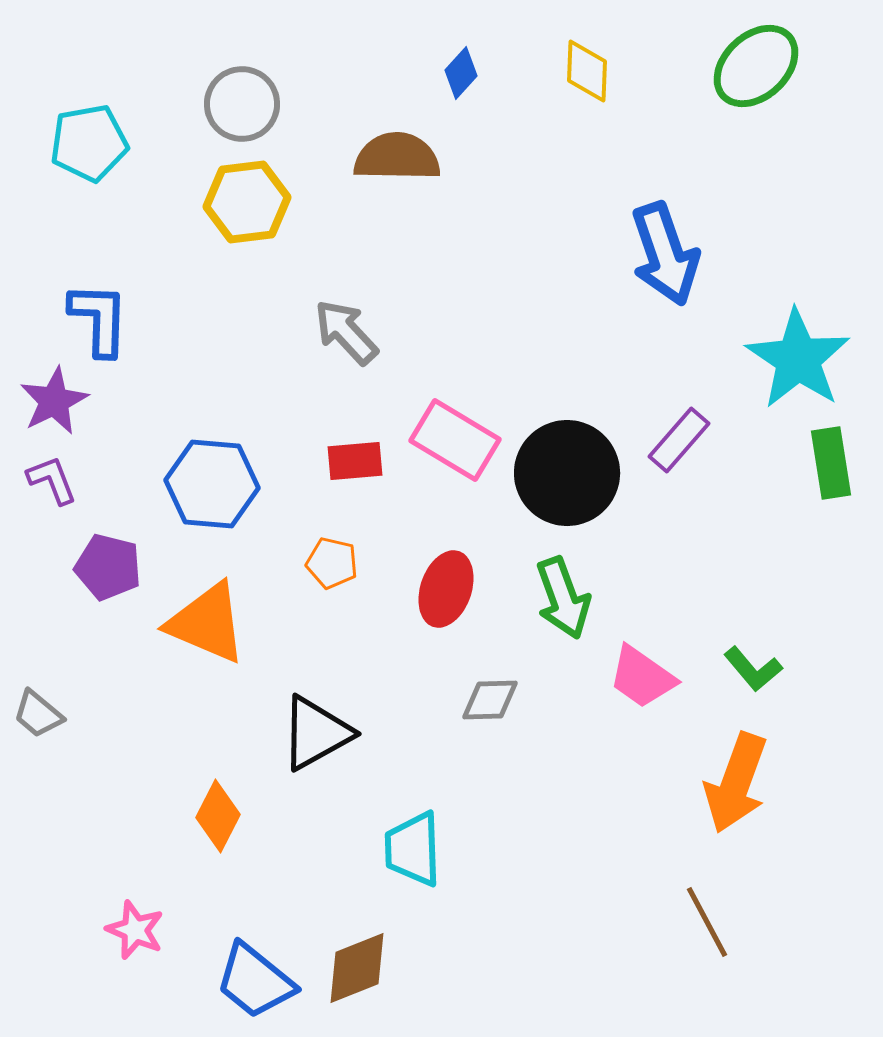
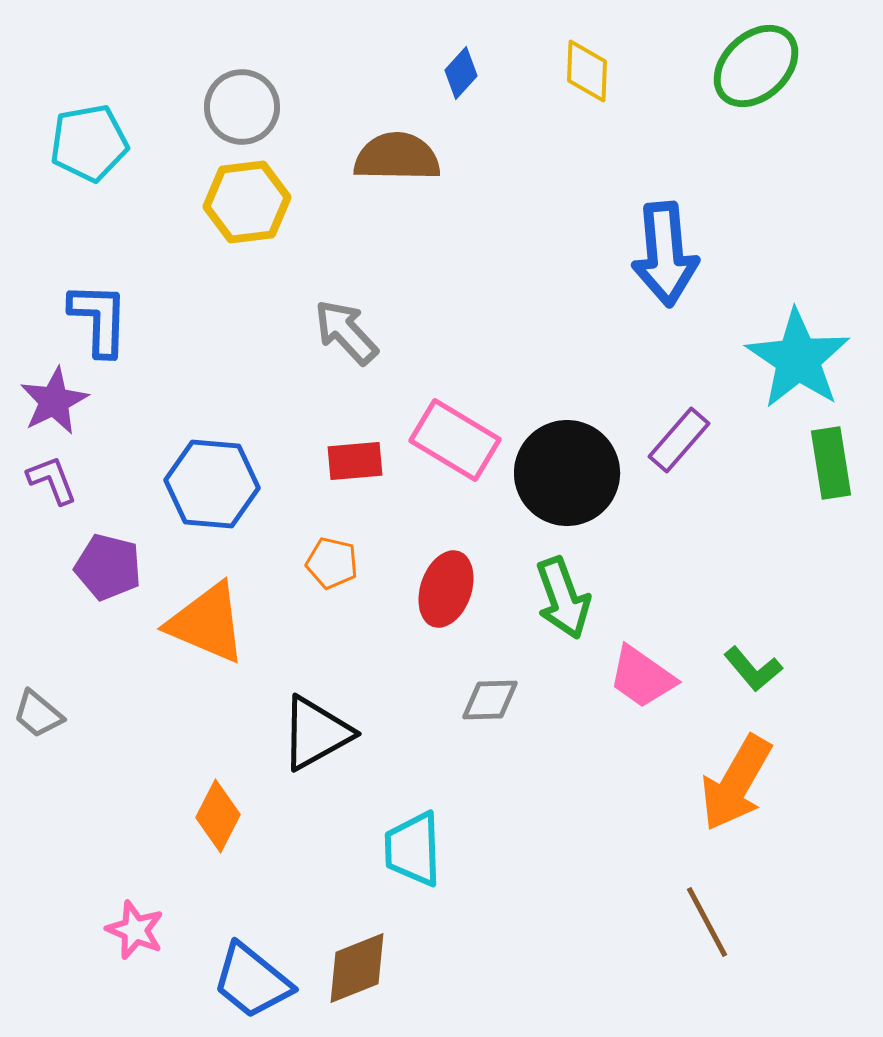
gray circle: moved 3 px down
blue arrow: rotated 14 degrees clockwise
orange arrow: rotated 10 degrees clockwise
blue trapezoid: moved 3 px left
